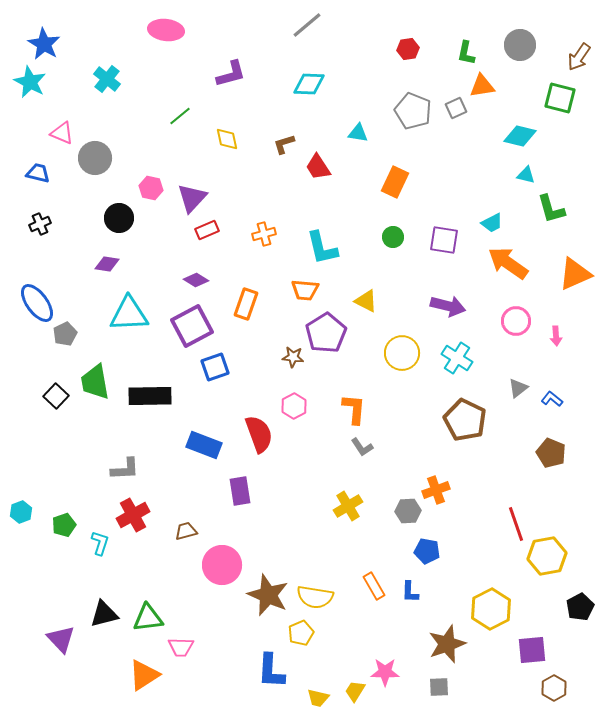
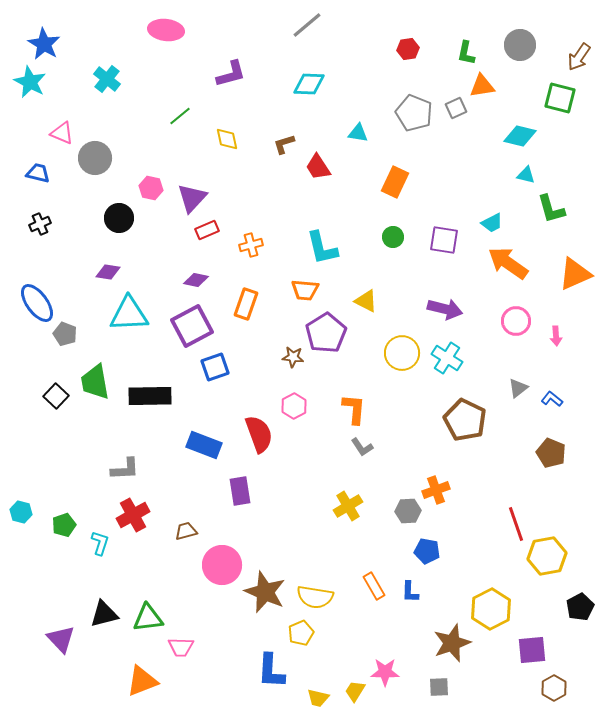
gray pentagon at (413, 111): moved 1 px right, 2 px down
orange cross at (264, 234): moved 13 px left, 11 px down
purple diamond at (107, 264): moved 1 px right, 8 px down
purple diamond at (196, 280): rotated 20 degrees counterclockwise
purple arrow at (448, 306): moved 3 px left, 3 px down
gray pentagon at (65, 334): rotated 25 degrees counterclockwise
cyan cross at (457, 358): moved 10 px left
cyan hexagon at (21, 512): rotated 25 degrees counterclockwise
brown star at (268, 595): moved 3 px left, 3 px up
brown star at (447, 644): moved 5 px right, 1 px up
orange triangle at (144, 675): moved 2 px left, 6 px down; rotated 12 degrees clockwise
